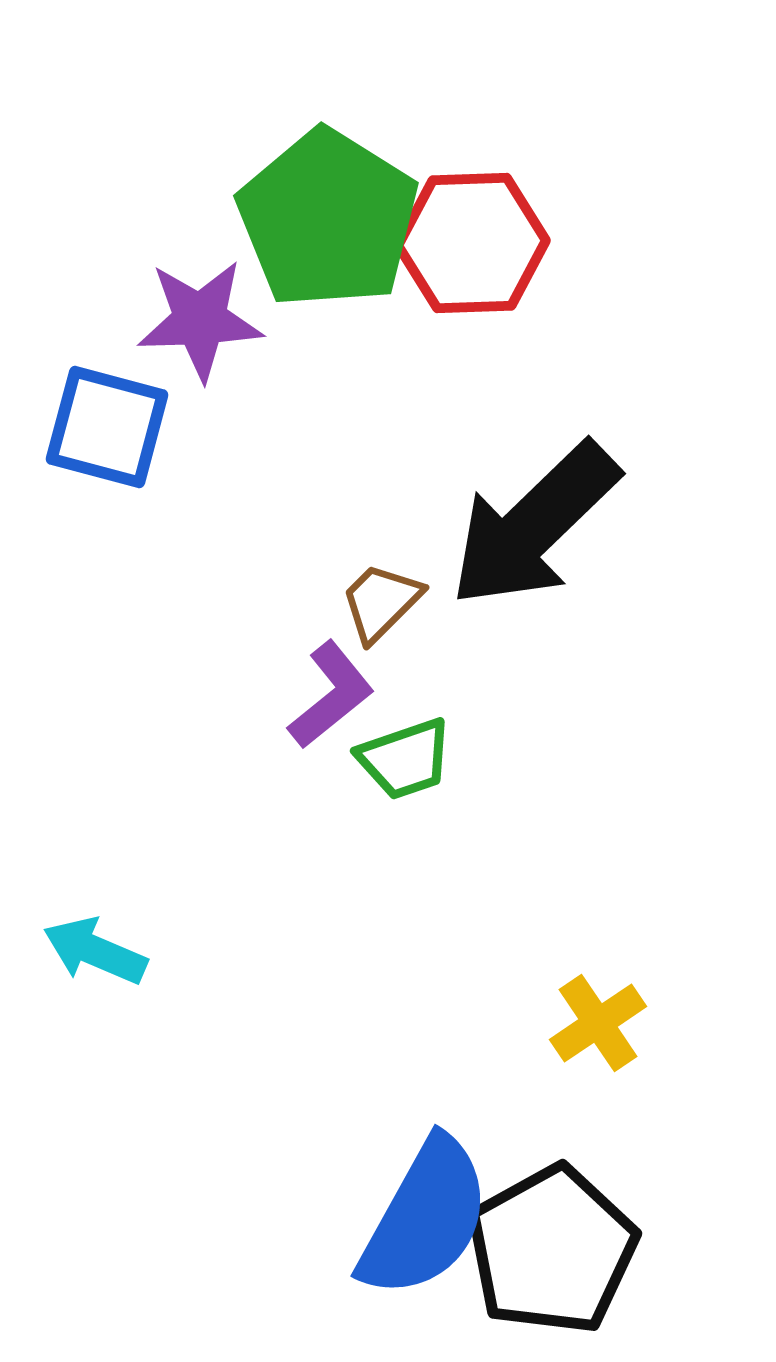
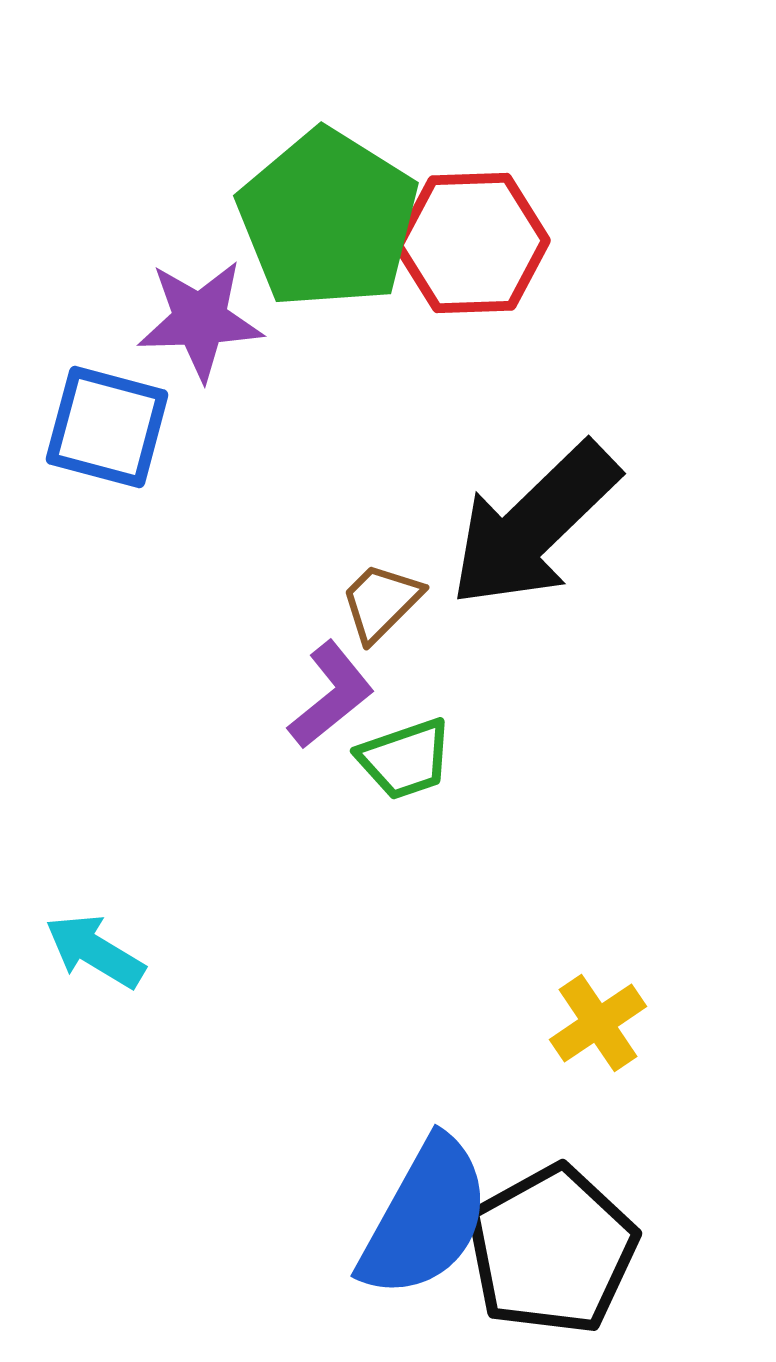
cyan arrow: rotated 8 degrees clockwise
